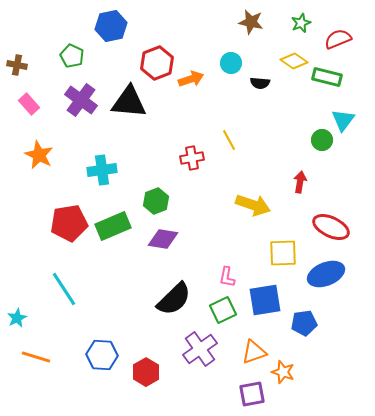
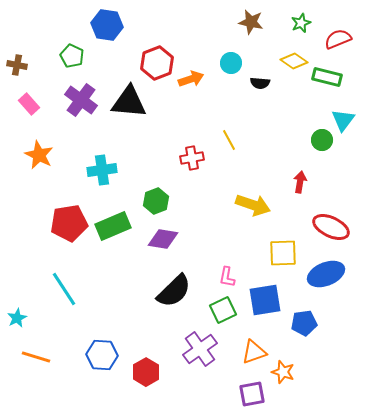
blue hexagon at (111, 26): moved 4 px left, 1 px up; rotated 20 degrees clockwise
black semicircle at (174, 299): moved 8 px up
